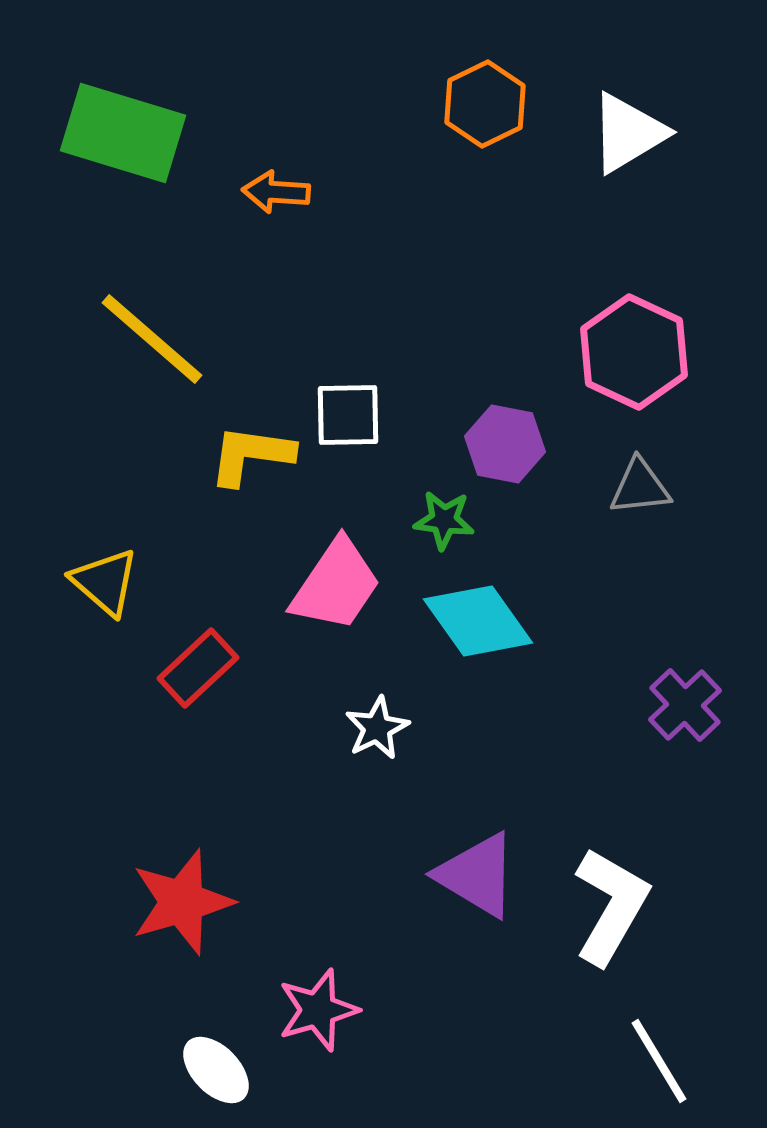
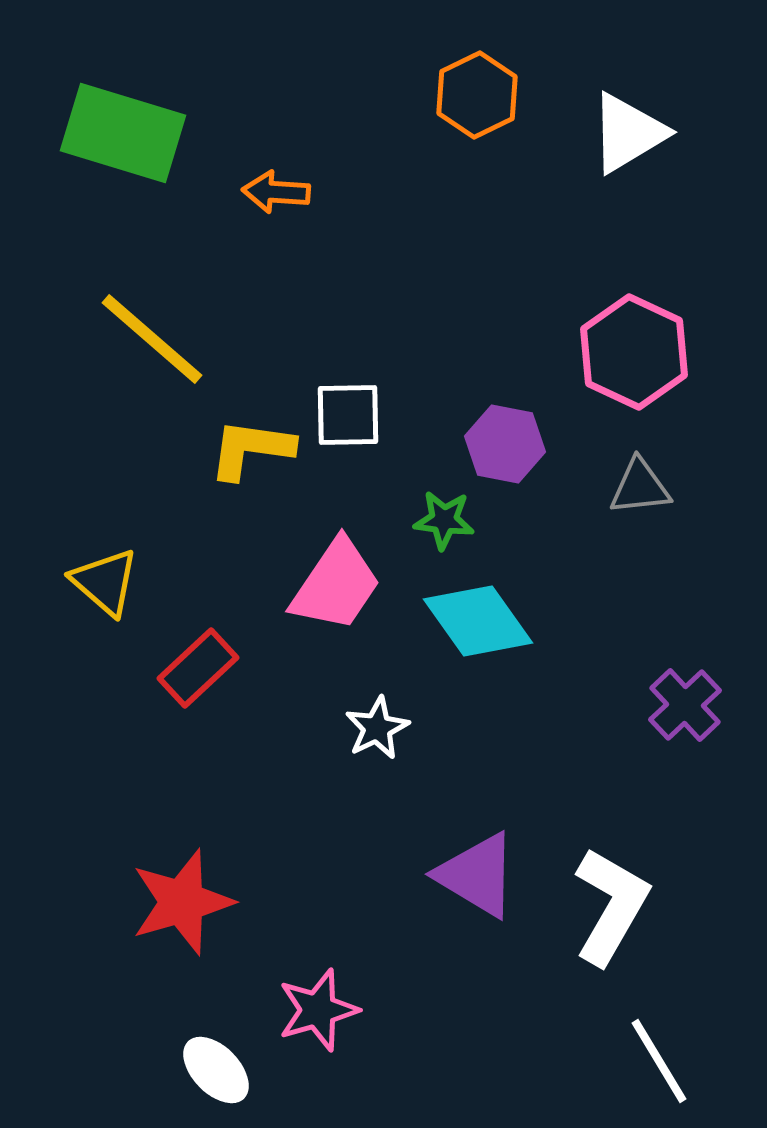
orange hexagon: moved 8 px left, 9 px up
yellow L-shape: moved 6 px up
